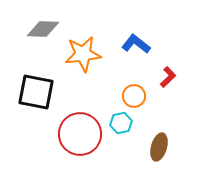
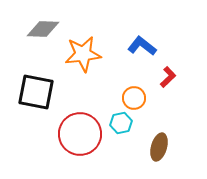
blue L-shape: moved 6 px right, 2 px down
orange circle: moved 2 px down
